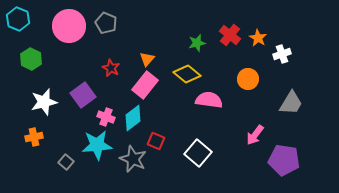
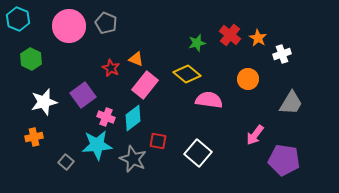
orange triangle: moved 11 px left; rotated 49 degrees counterclockwise
red square: moved 2 px right; rotated 12 degrees counterclockwise
